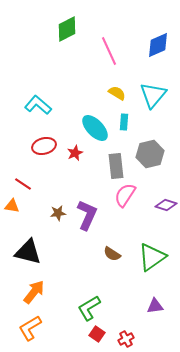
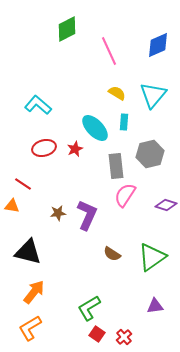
red ellipse: moved 2 px down
red star: moved 4 px up
red cross: moved 2 px left, 2 px up; rotated 14 degrees counterclockwise
